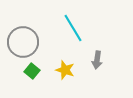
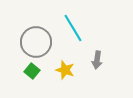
gray circle: moved 13 px right
